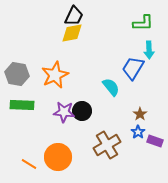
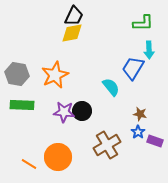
brown star: rotated 24 degrees counterclockwise
